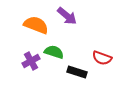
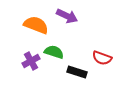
purple arrow: rotated 15 degrees counterclockwise
